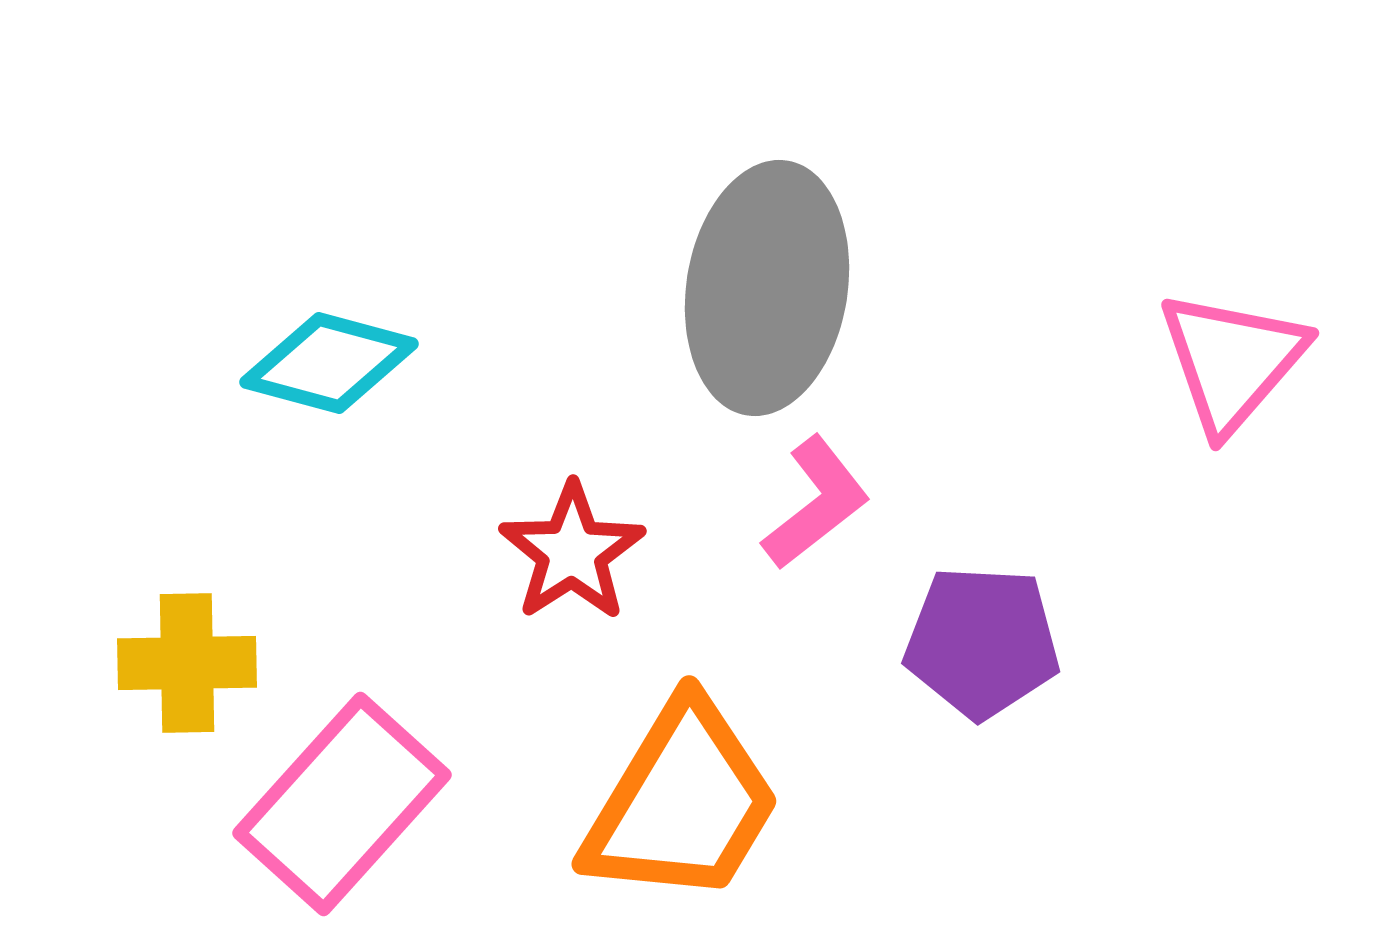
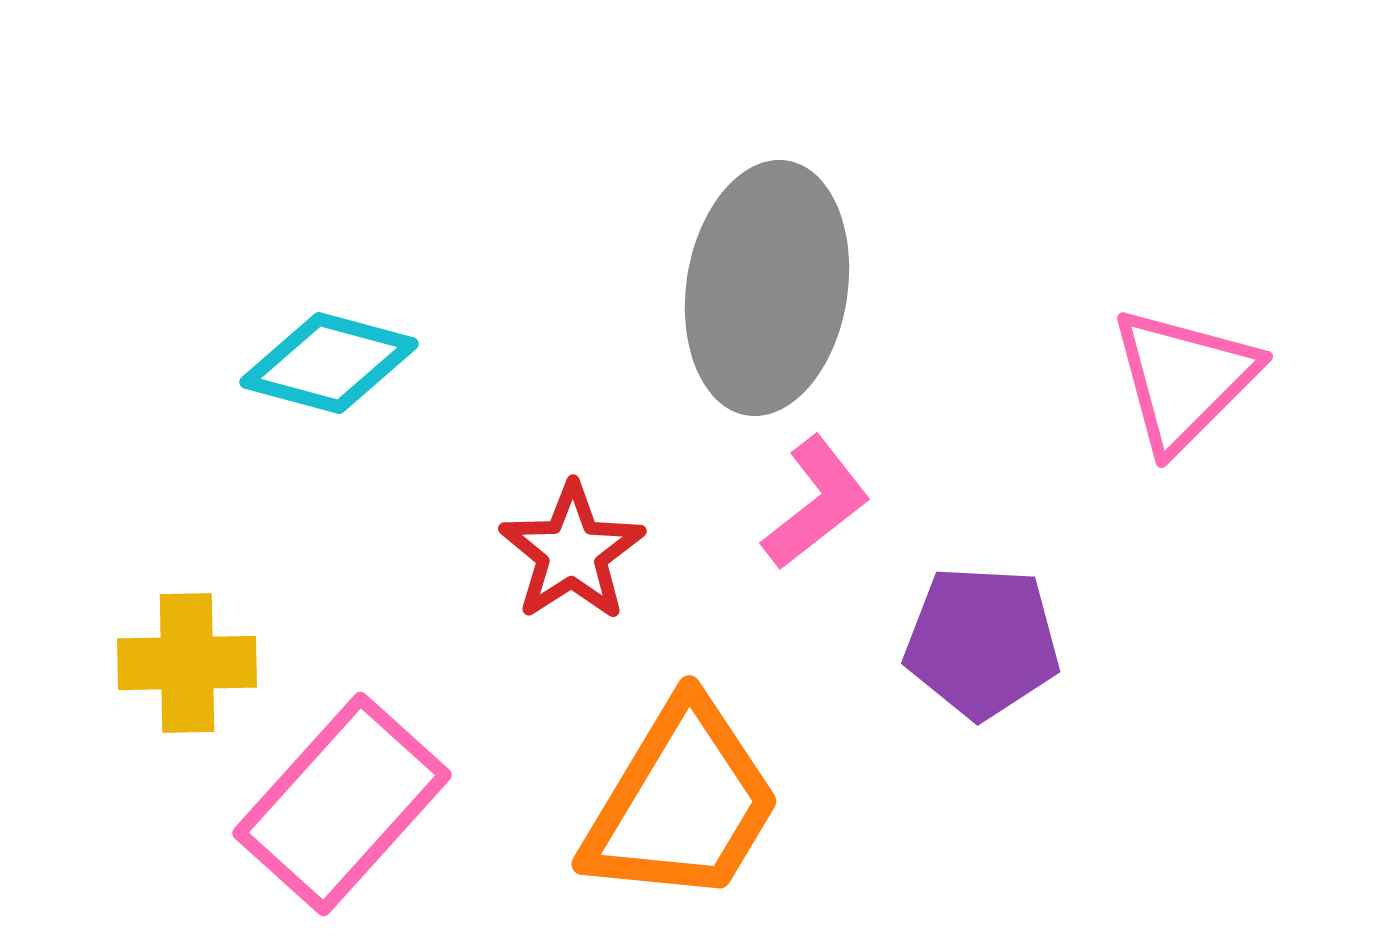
pink triangle: moved 48 px left, 18 px down; rotated 4 degrees clockwise
